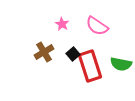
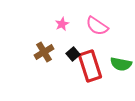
pink star: rotated 16 degrees clockwise
